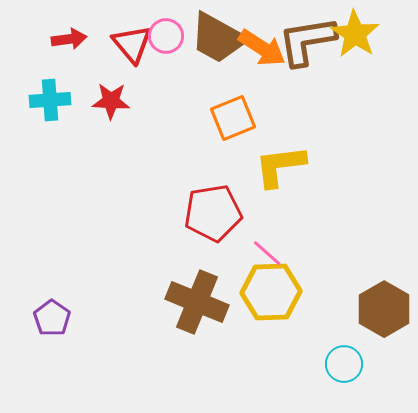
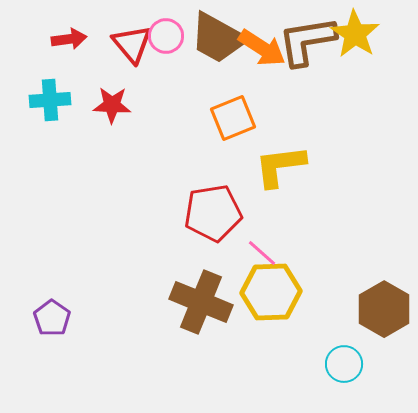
red star: moved 1 px right, 4 px down
pink line: moved 5 px left
brown cross: moved 4 px right
